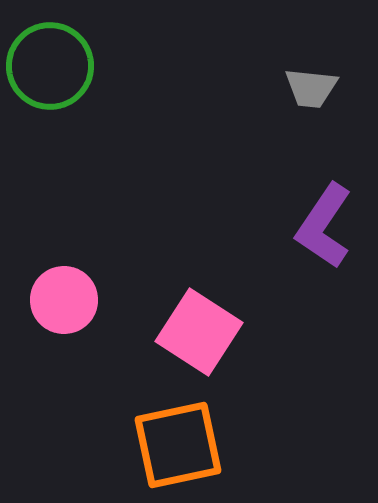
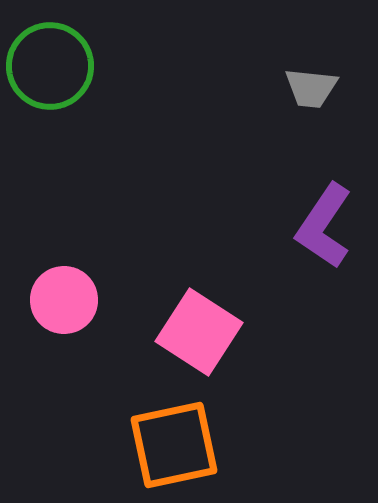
orange square: moved 4 px left
